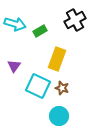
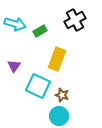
brown star: moved 7 px down
